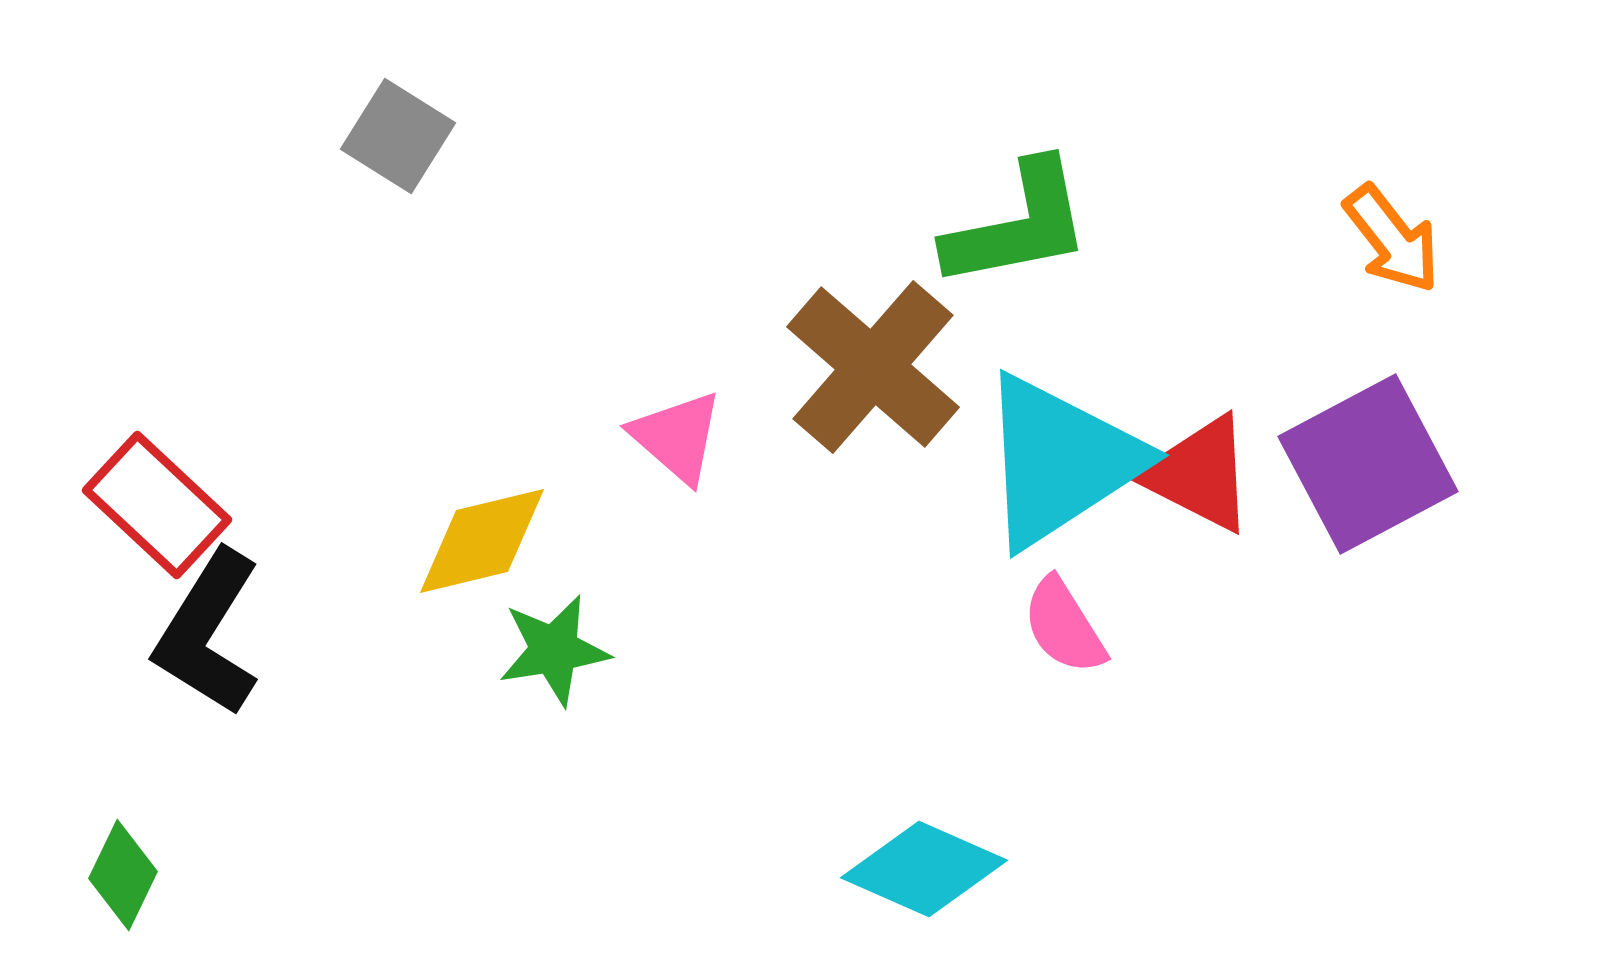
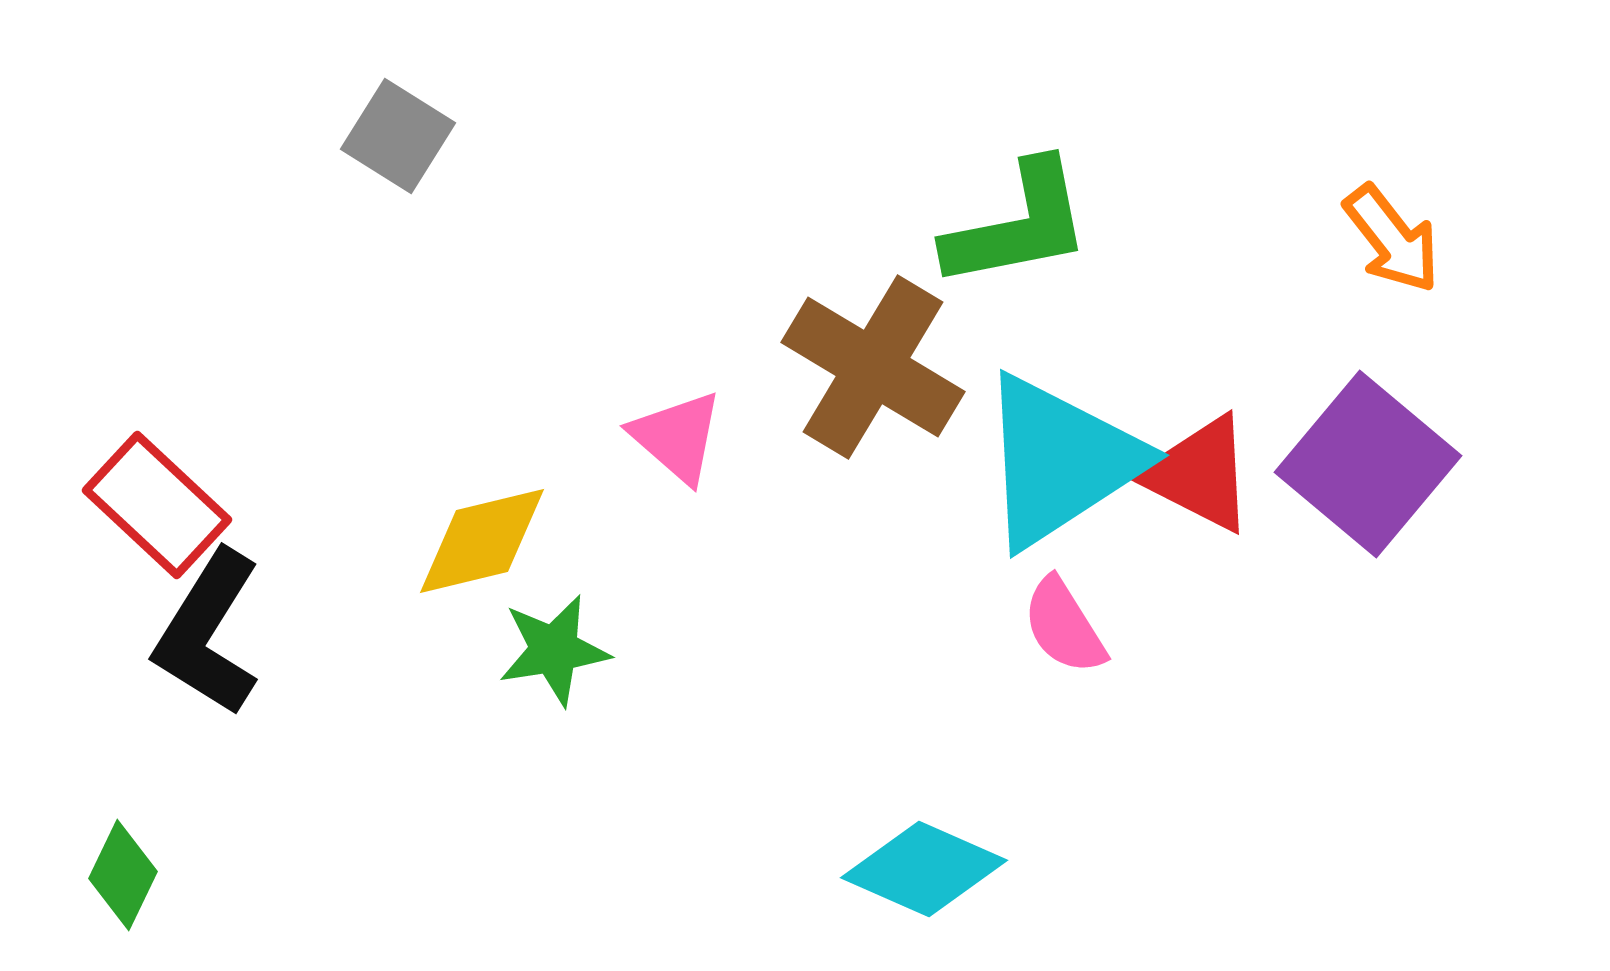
brown cross: rotated 10 degrees counterclockwise
purple square: rotated 22 degrees counterclockwise
